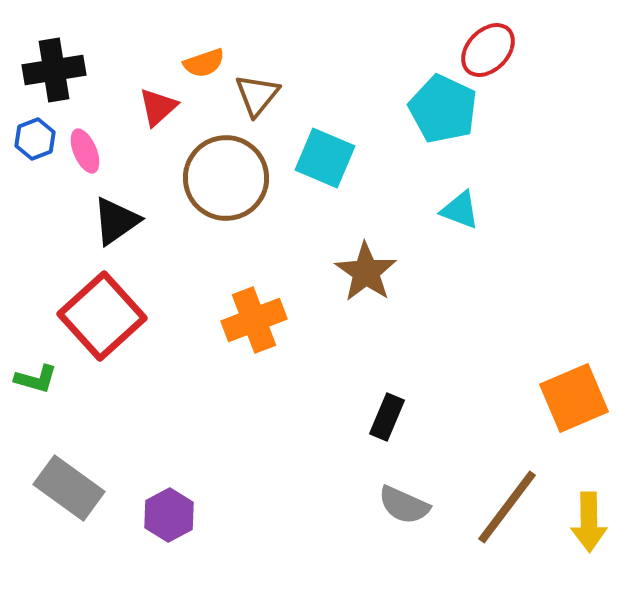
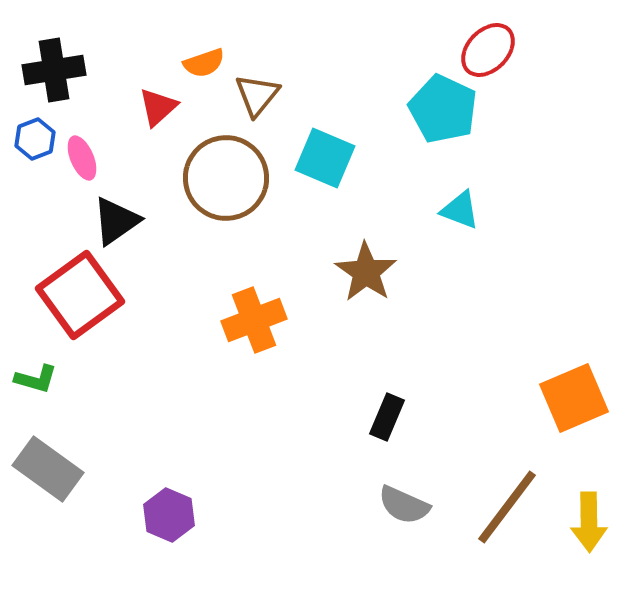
pink ellipse: moved 3 px left, 7 px down
red square: moved 22 px left, 21 px up; rotated 6 degrees clockwise
gray rectangle: moved 21 px left, 19 px up
purple hexagon: rotated 9 degrees counterclockwise
